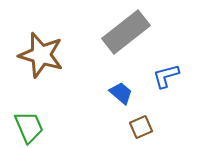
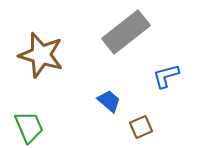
blue trapezoid: moved 12 px left, 8 px down
